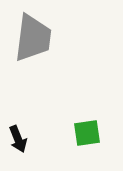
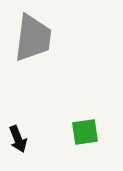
green square: moved 2 px left, 1 px up
